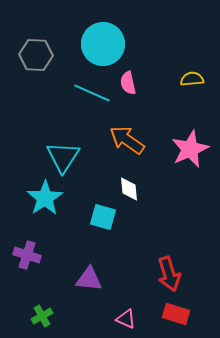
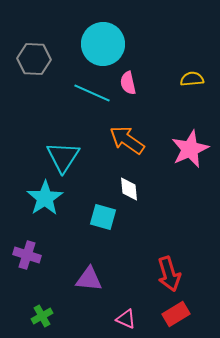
gray hexagon: moved 2 px left, 4 px down
red rectangle: rotated 48 degrees counterclockwise
